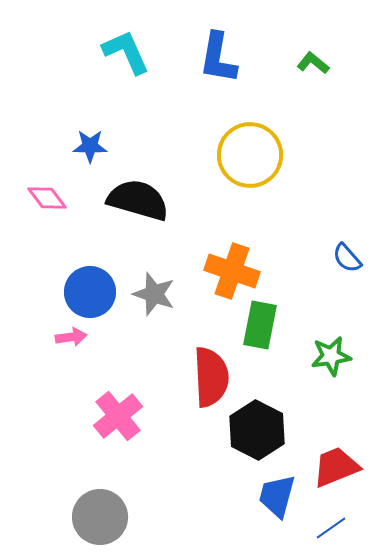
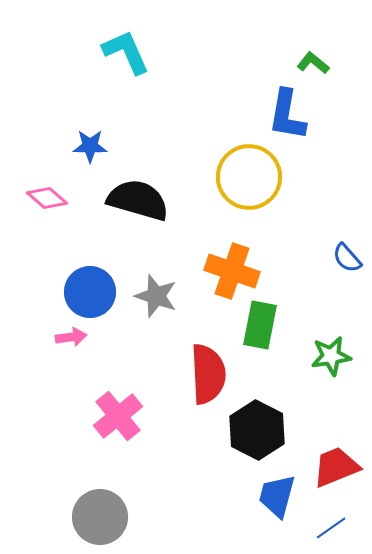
blue L-shape: moved 69 px right, 57 px down
yellow circle: moved 1 px left, 22 px down
pink diamond: rotated 12 degrees counterclockwise
gray star: moved 2 px right, 2 px down
red semicircle: moved 3 px left, 3 px up
